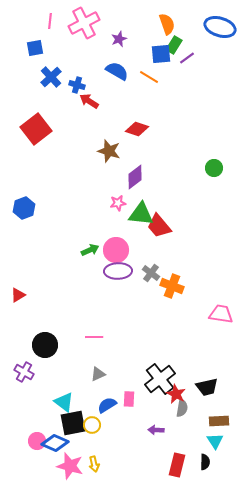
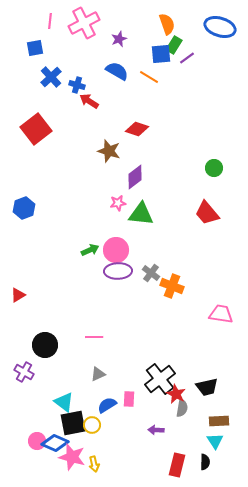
red trapezoid at (159, 226): moved 48 px right, 13 px up
pink star at (70, 466): moved 2 px right, 9 px up
